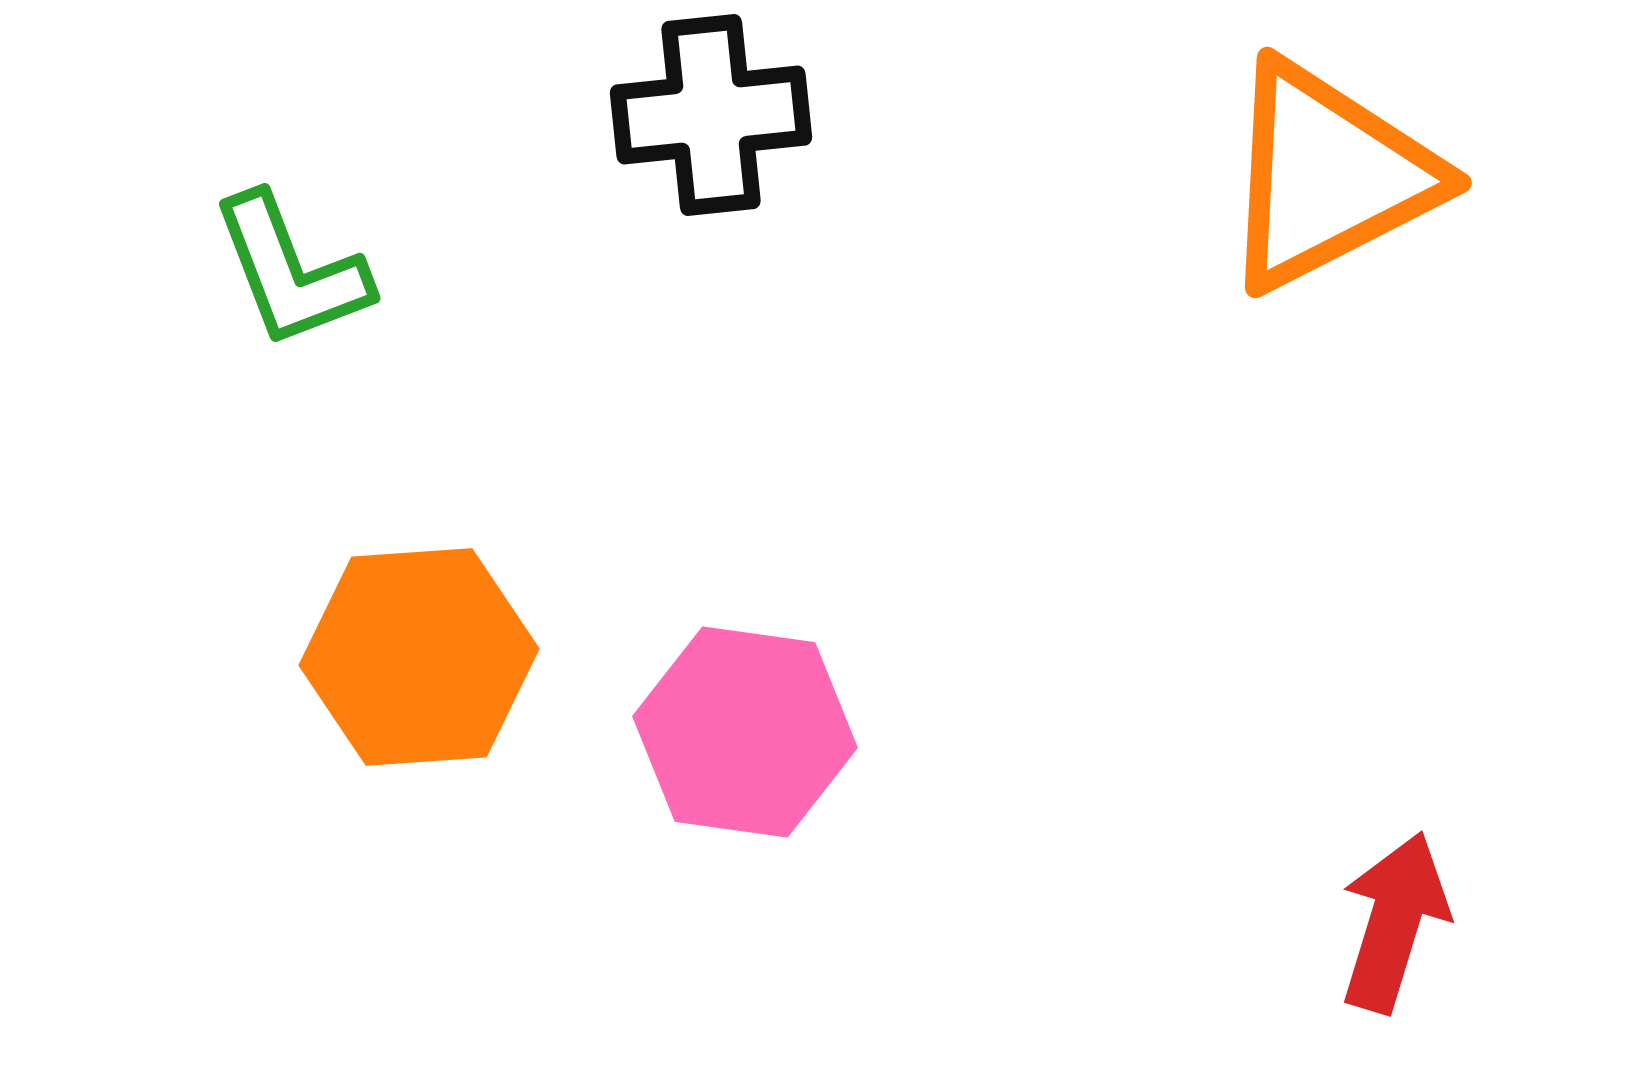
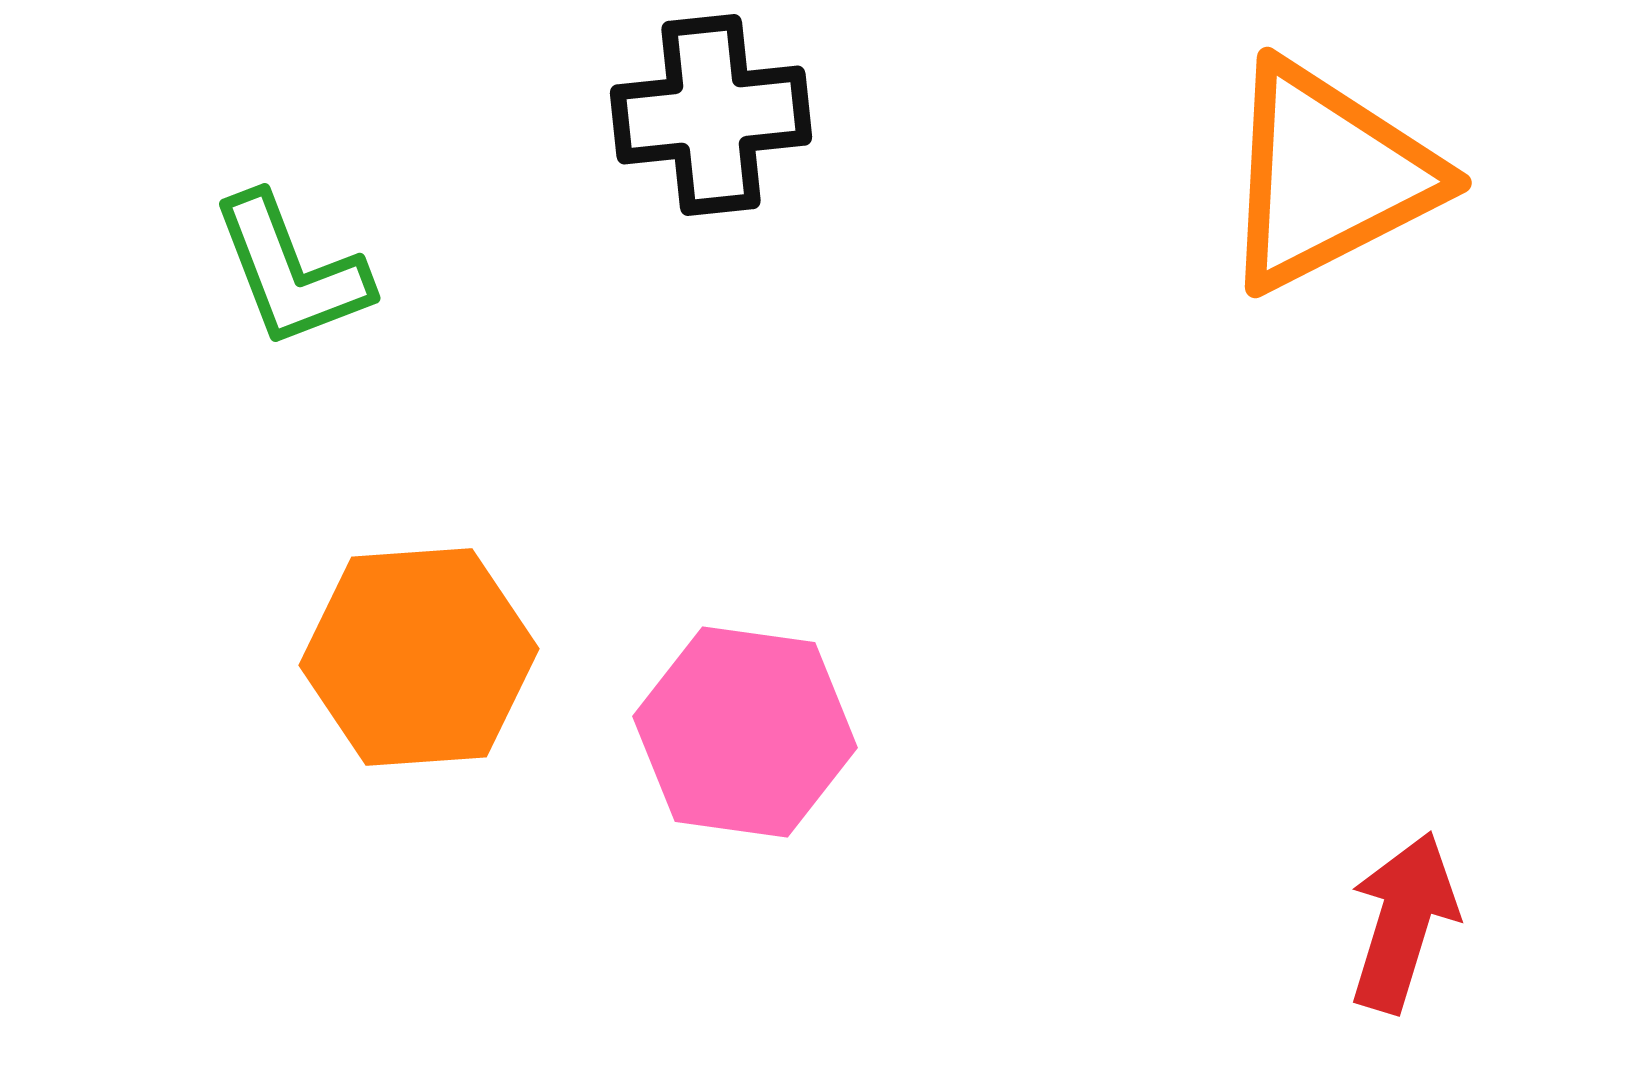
red arrow: moved 9 px right
